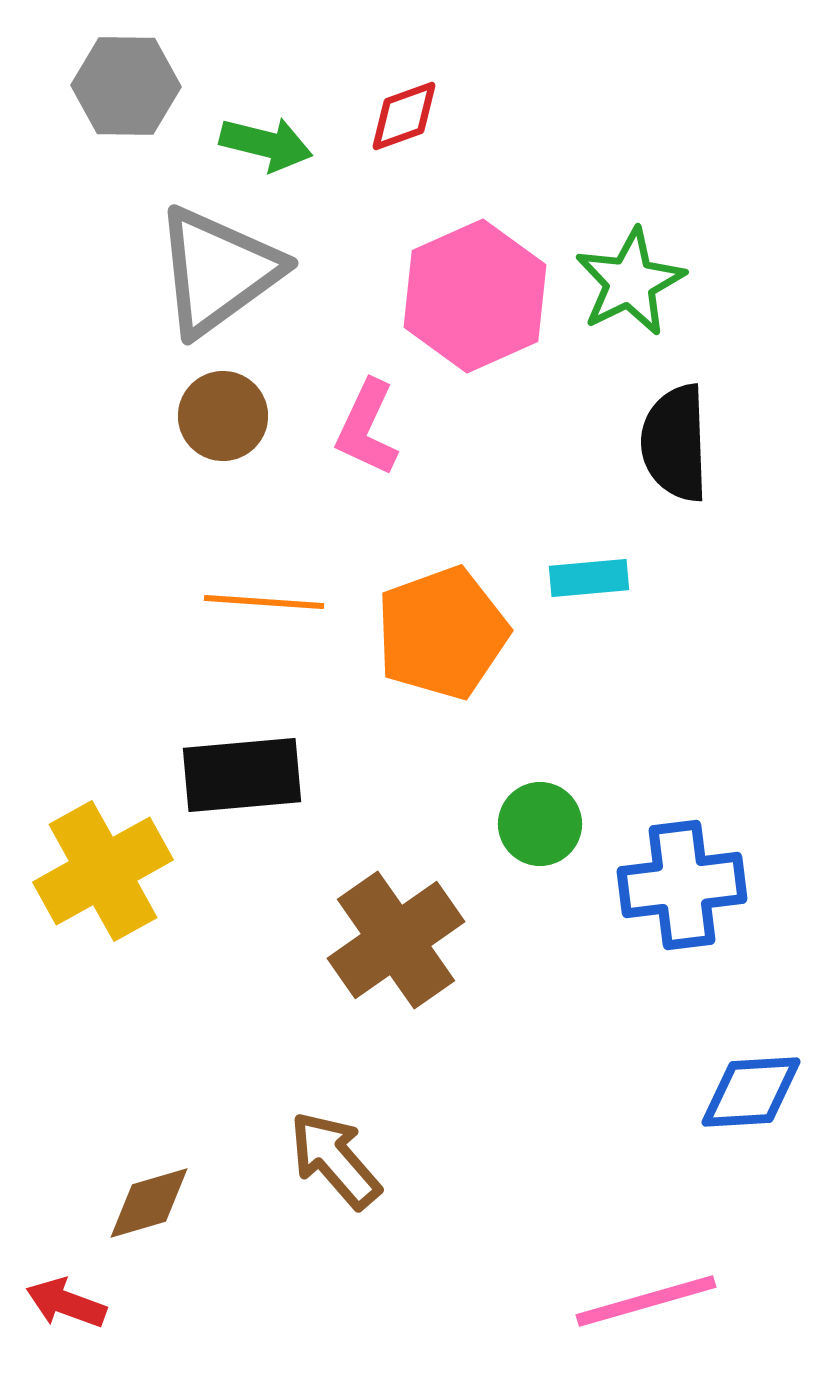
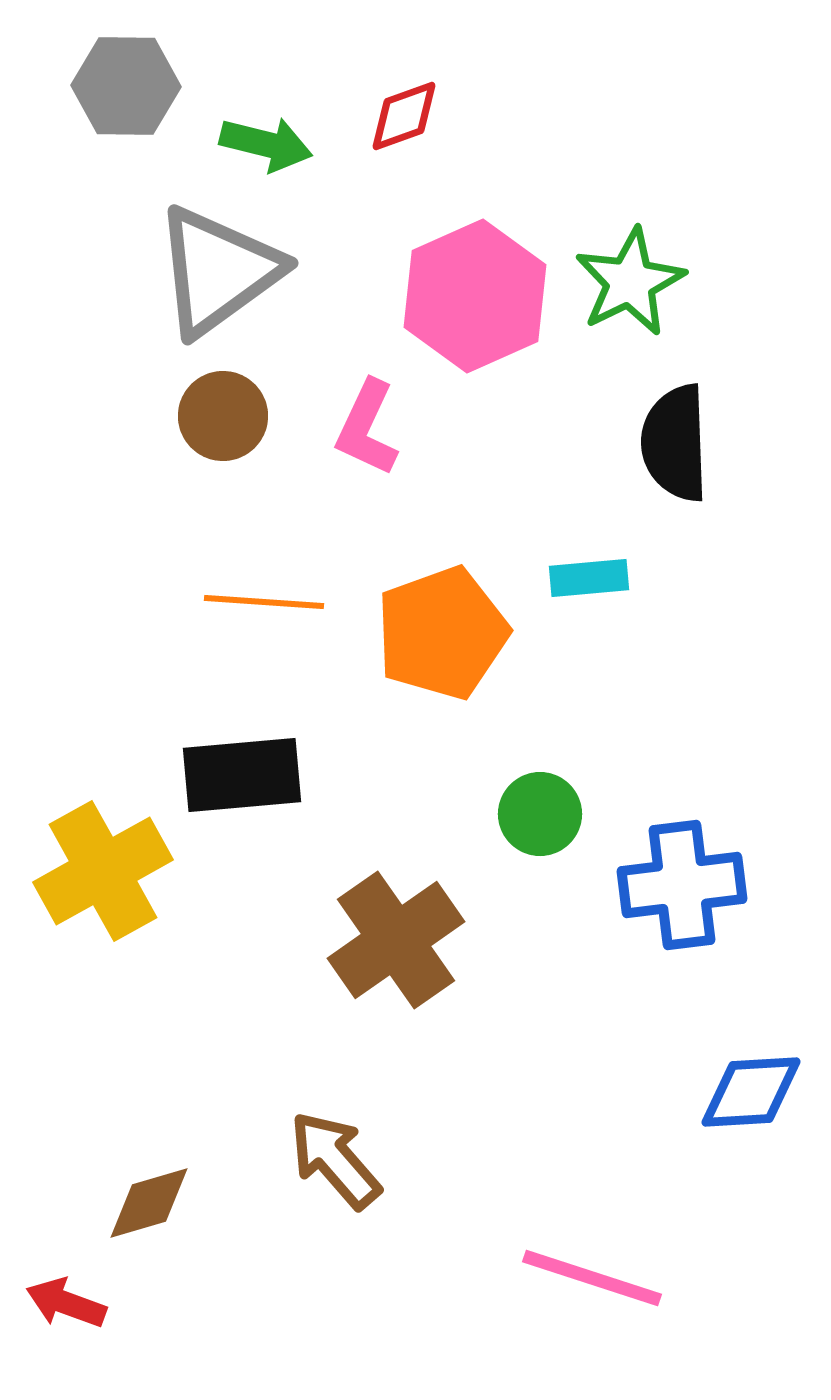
green circle: moved 10 px up
pink line: moved 54 px left, 23 px up; rotated 34 degrees clockwise
